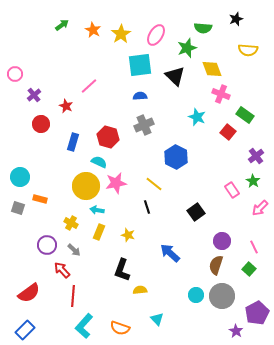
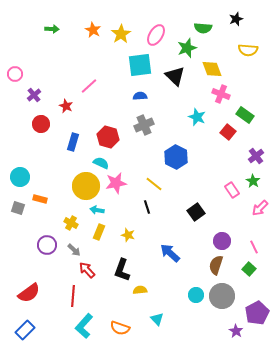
green arrow at (62, 25): moved 10 px left, 4 px down; rotated 40 degrees clockwise
cyan semicircle at (99, 162): moved 2 px right, 1 px down
red arrow at (62, 270): moved 25 px right
